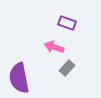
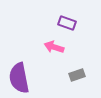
gray rectangle: moved 10 px right, 7 px down; rotated 28 degrees clockwise
